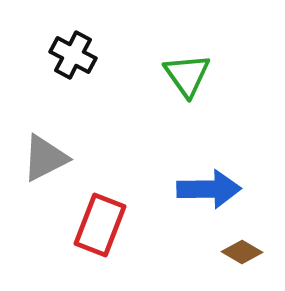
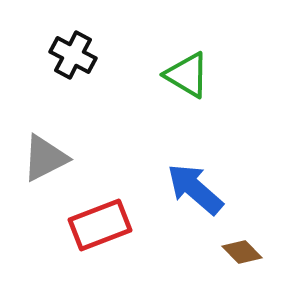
green triangle: rotated 24 degrees counterclockwise
blue arrow: moved 14 px left; rotated 138 degrees counterclockwise
red rectangle: rotated 48 degrees clockwise
brown diamond: rotated 15 degrees clockwise
